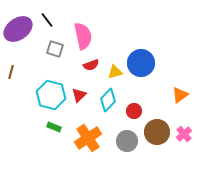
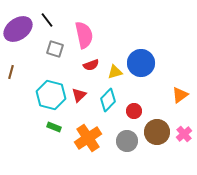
pink semicircle: moved 1 px right, 1 px up
